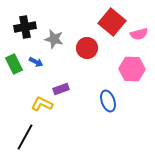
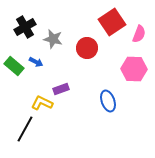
red square: rotated 16 degrees clockwise
black cross: rotated 20 degrees counterclockwise
pink semicircle: rotated 54 degrees counterclockwise
gray star: moved 1 px left
green rectangle: moved 2 px down; rotated 24 degrees counterclockwise
pink hexagon: moved 2 px right
yellow L-shape: moved 1 px up
black line: moved 8 px up
